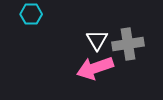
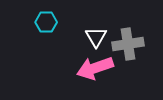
cyan hexagon: moved 15 px right, 8 px down
white triangle: moved 1 px left, 3 px up
